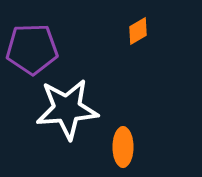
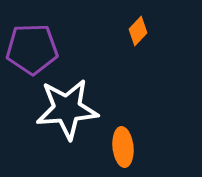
orange diamond: rotated 16 degrees counterclockwise
orange ellipse: rotated 6 degrees counterclockwise
